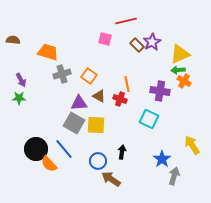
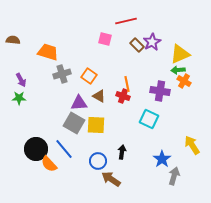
red cross: moved 3 px right, 3 px up
